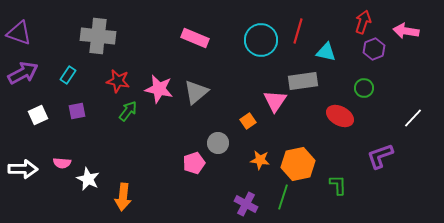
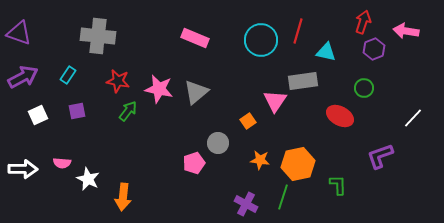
purple arrow: moved 4 px down
